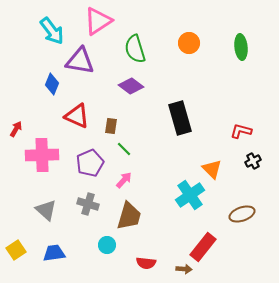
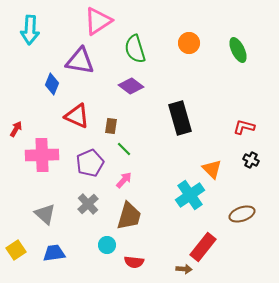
cyan arrow: moved 22 px left, 1 px up; rotated 40 degrees clockwise
green ellipse: moved 3 px left, 3 px down; rotated 20 degrees counterclockwise
red L-shape: moved 3 px right, 4 px up
black cross: moved 2 px left, 1 px up; rotated 35 degrees counterclockwise
gray cross: rotated 30 degrees clockwise
gray triangle: moved 1 px left, 4 px down
red semicircle: moved 12 px left, 1 px up
